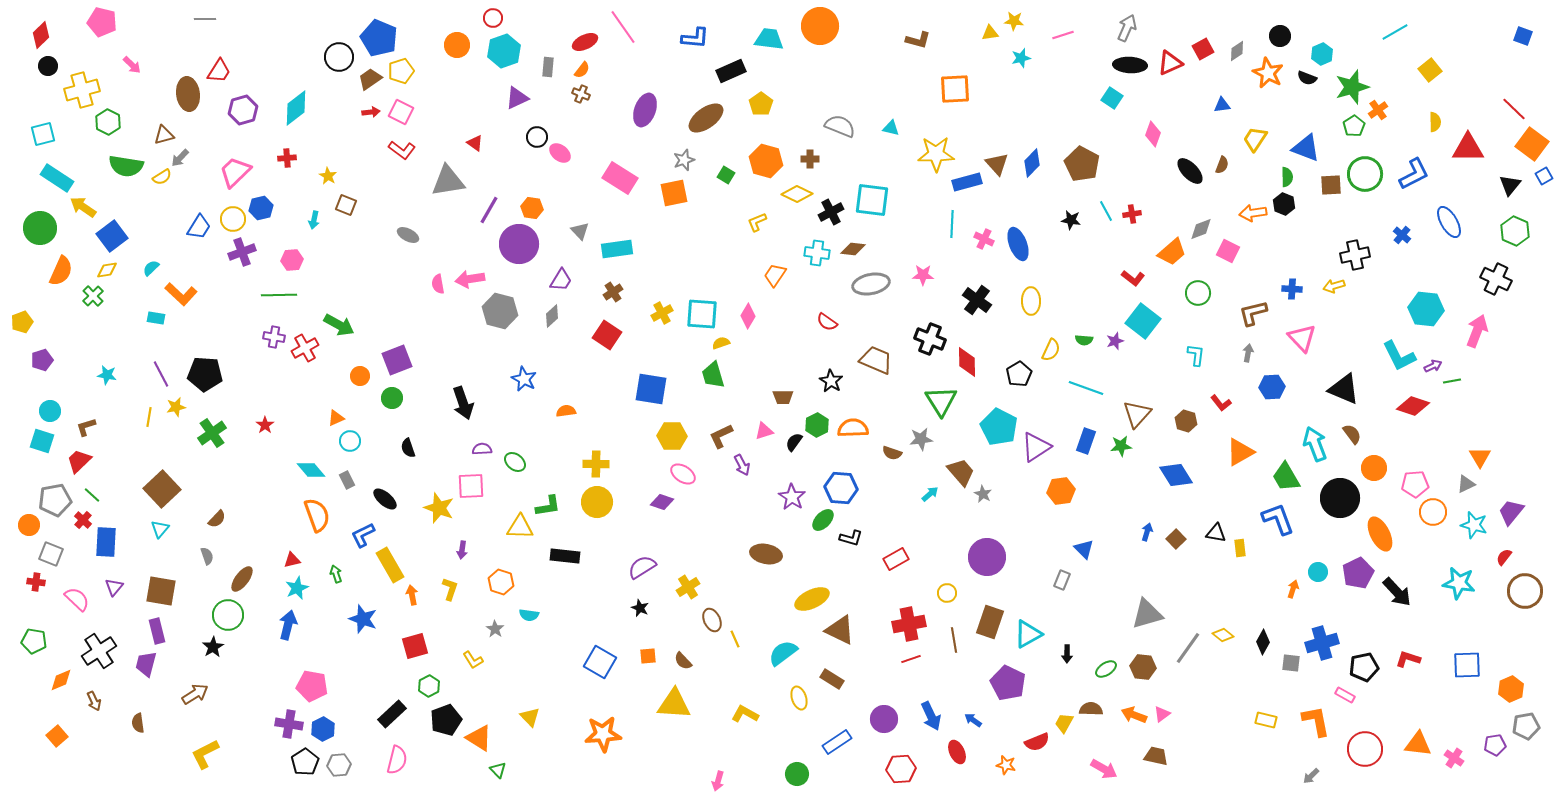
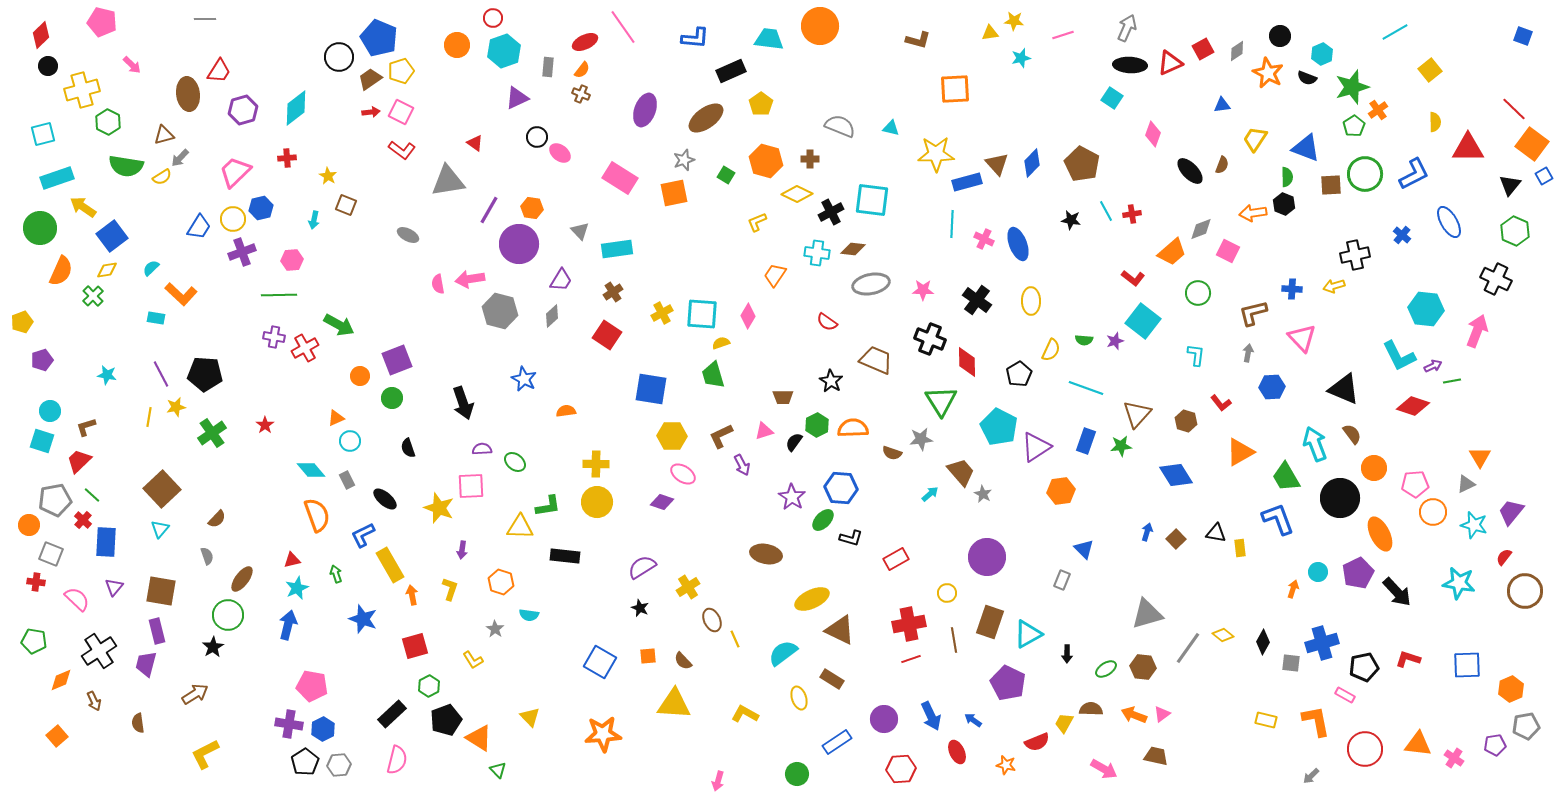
cyan rectangle at (57, 178): rotated 52 degrees counterclockwise
pink star at (923, 275): moved 15 px down
